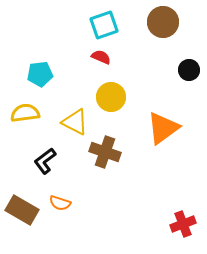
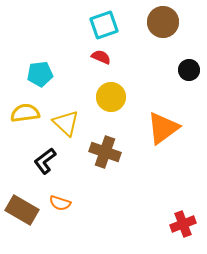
yellow triangle: moved 9 px left, 1 px down; rotated 16 degrees clockwise
